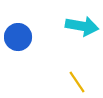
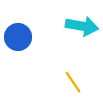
yellow line: moved 4 px left
